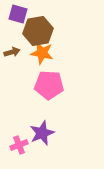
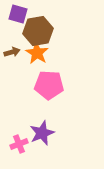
orange star: moved 5 px left; rotated 20 degrees clockwise
pink cross: moved 1 px up
